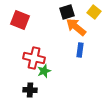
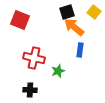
orange arrow: moved 2 px left
green star: moved 14 px right
